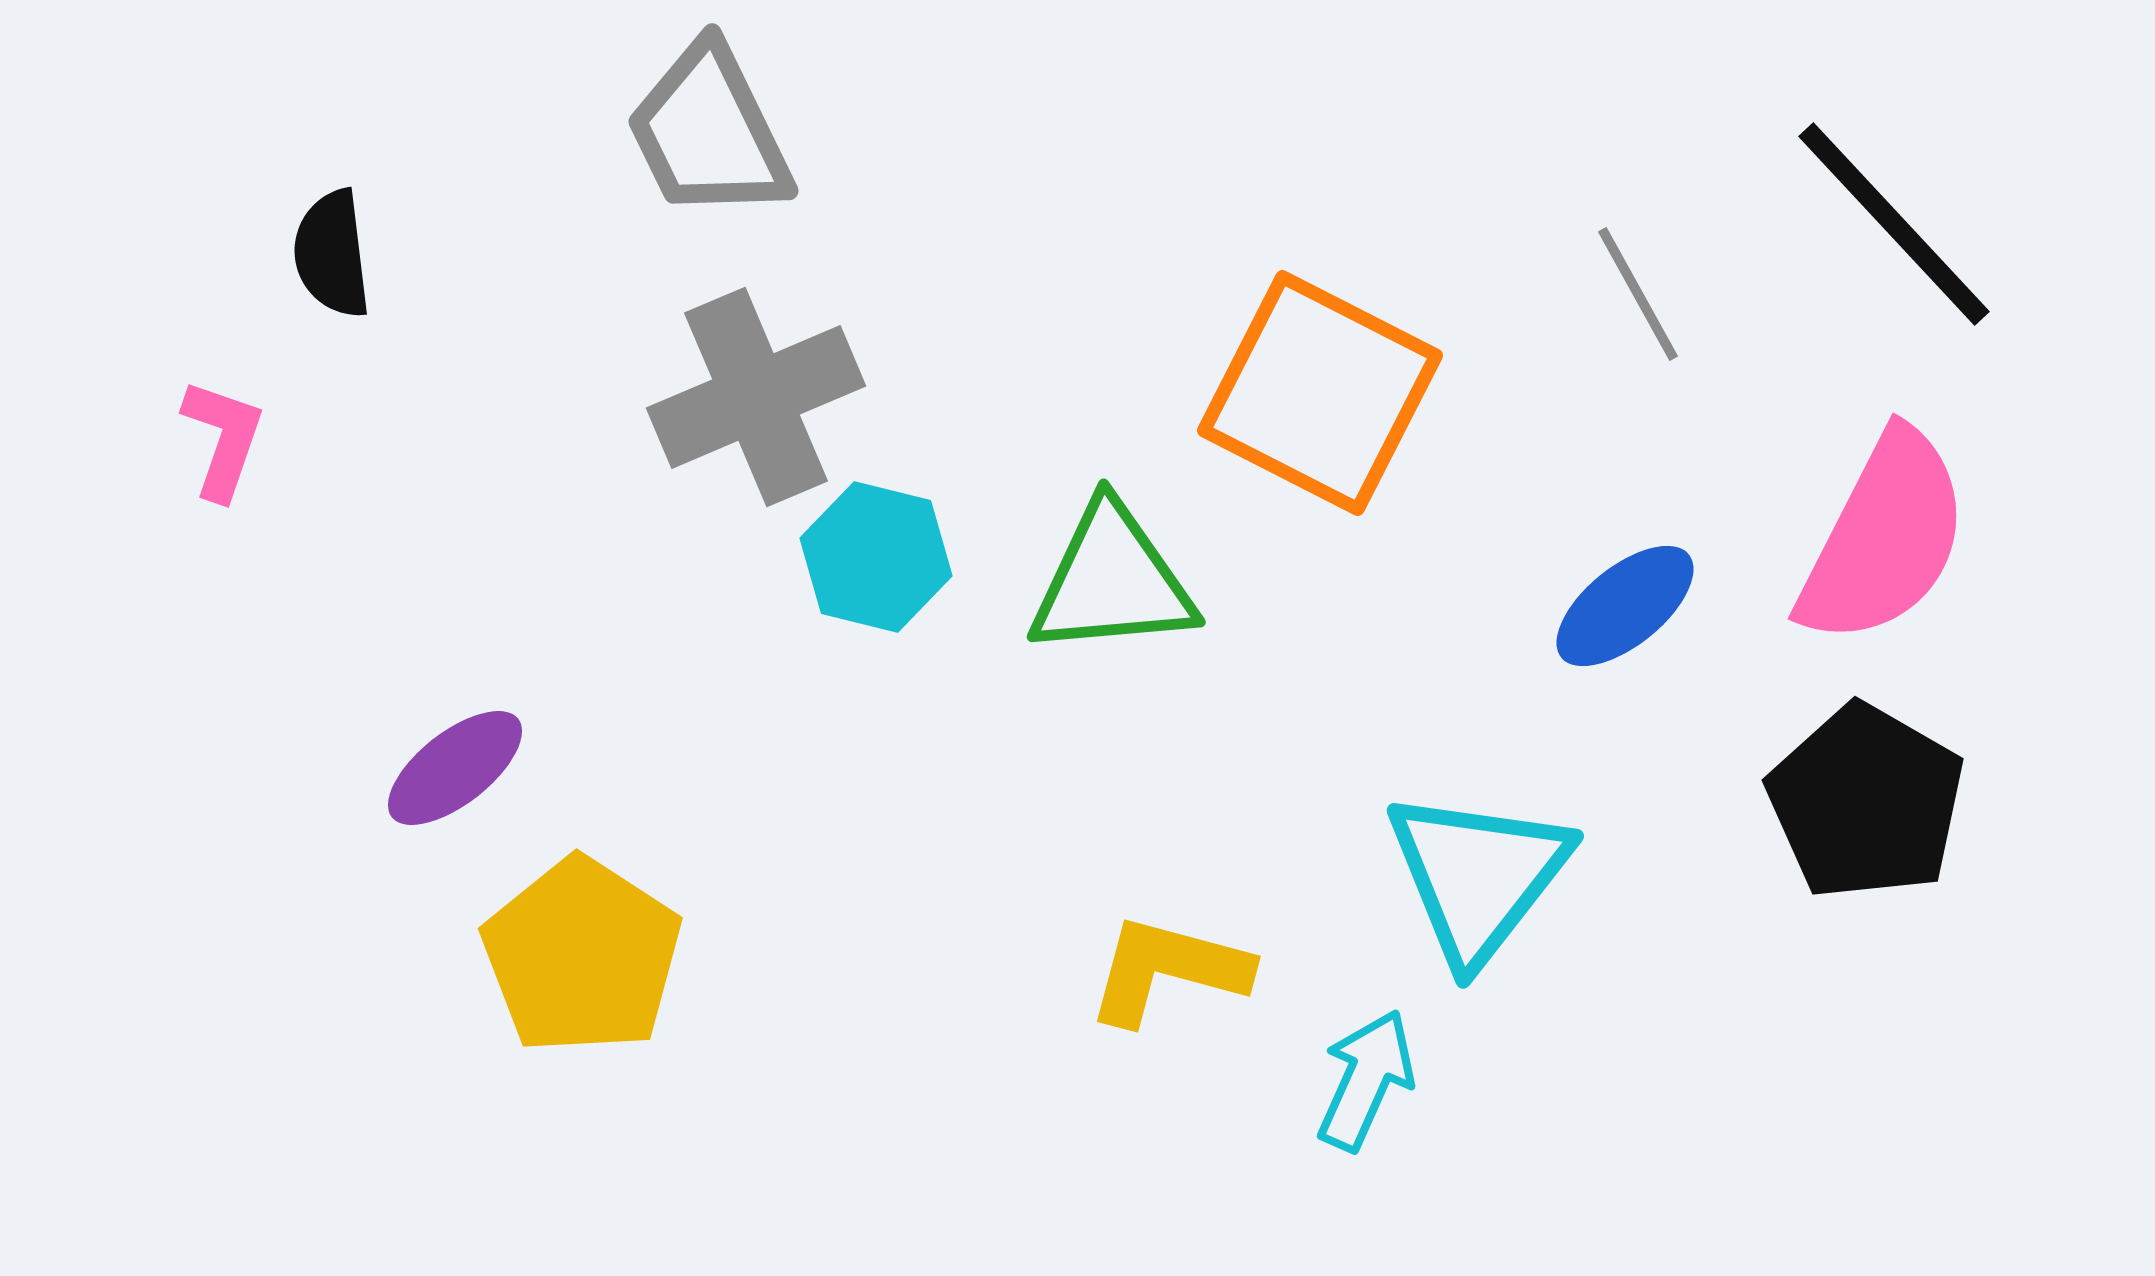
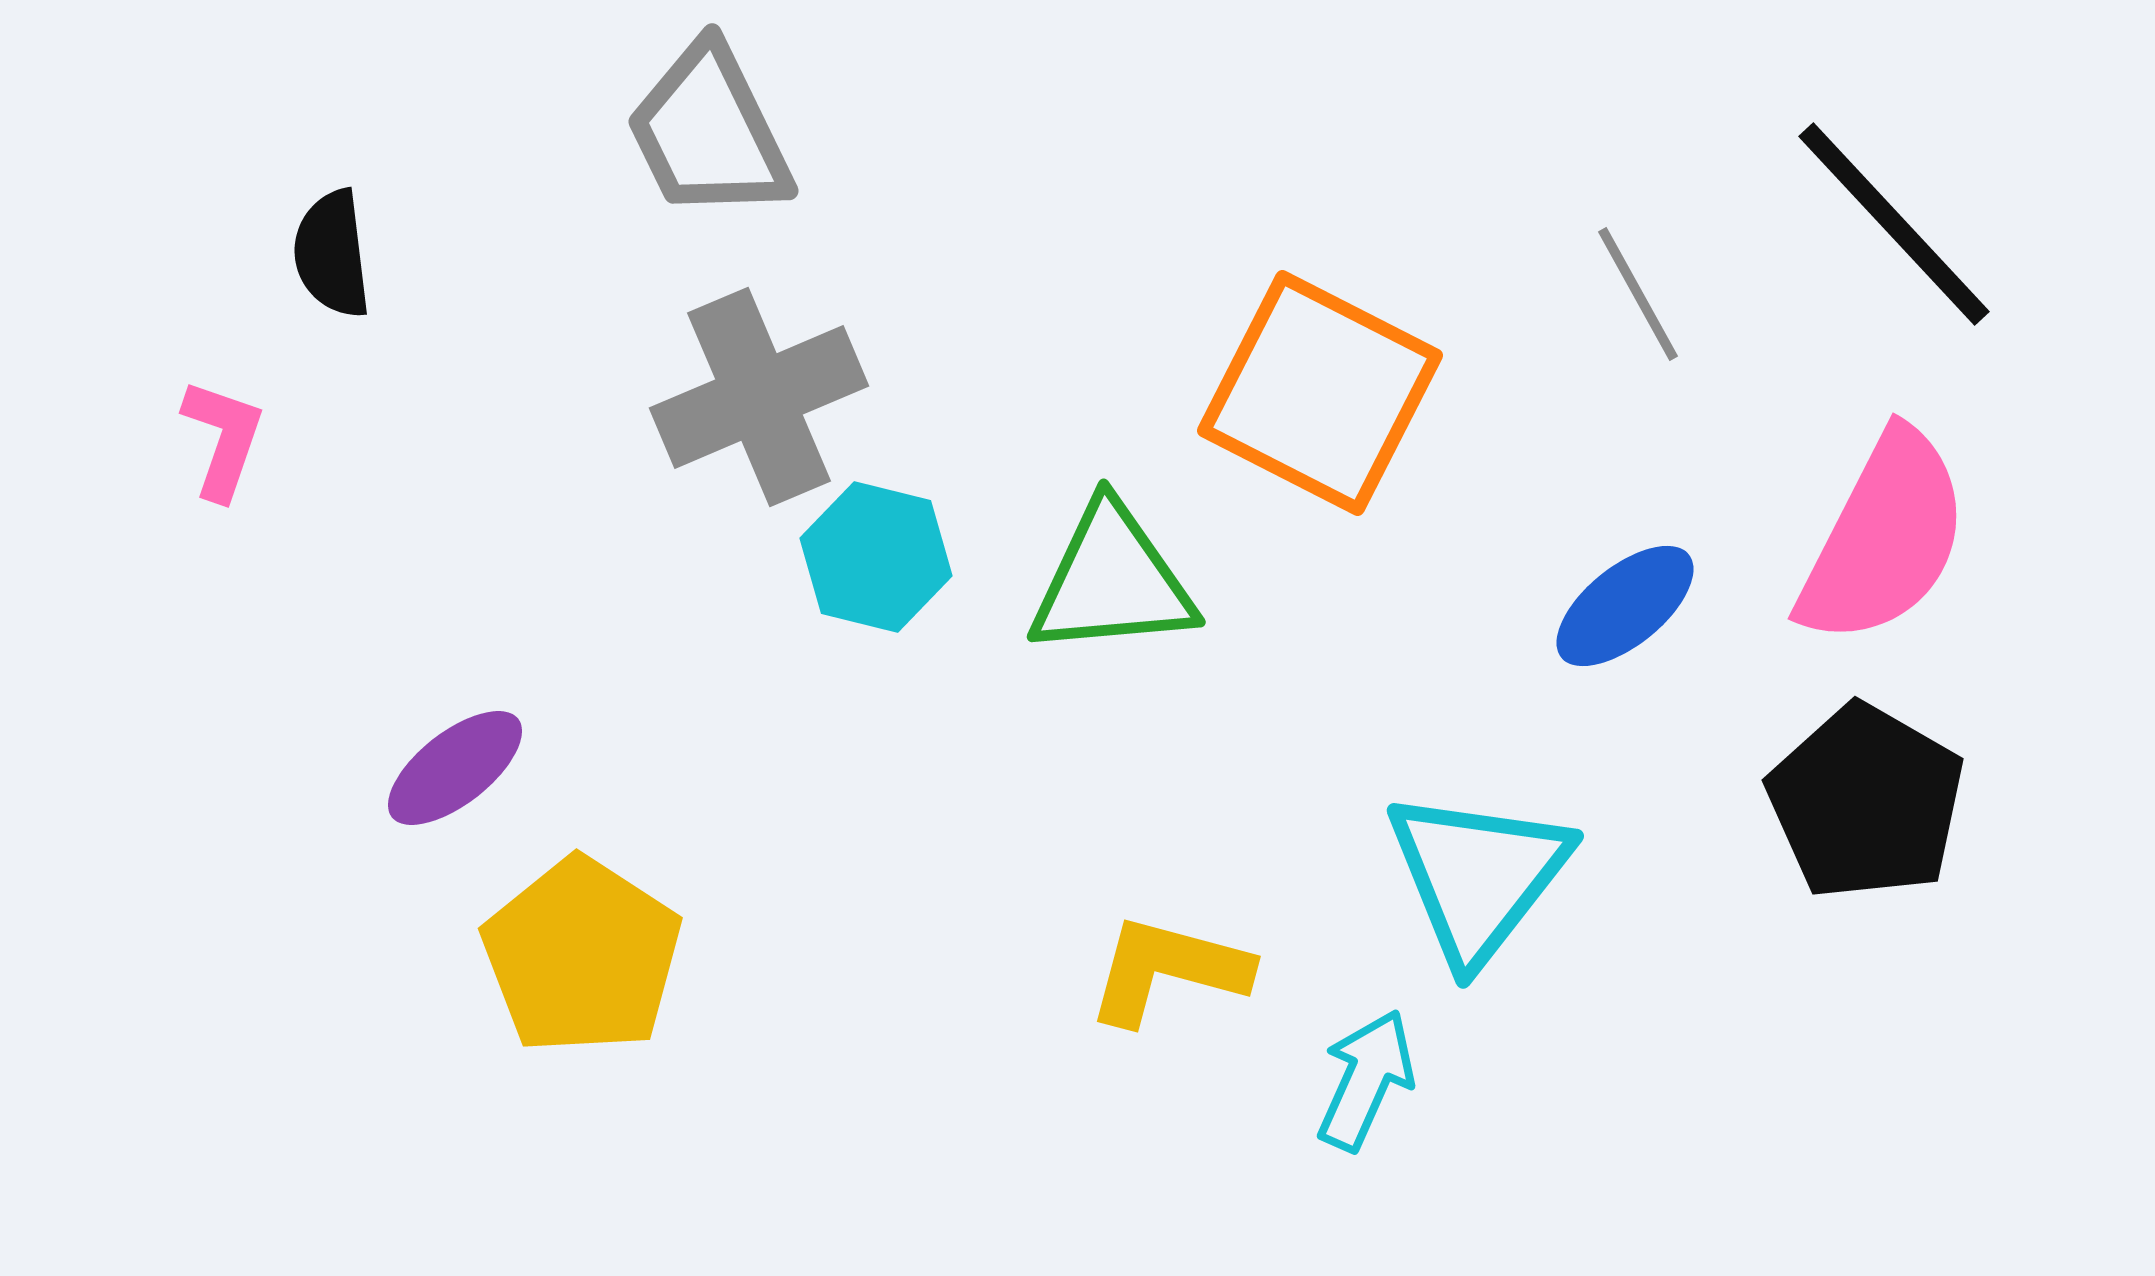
gray cross: moved 3 px right
